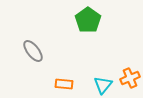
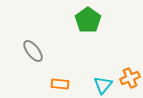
orange rectangle: moved 4 px left
